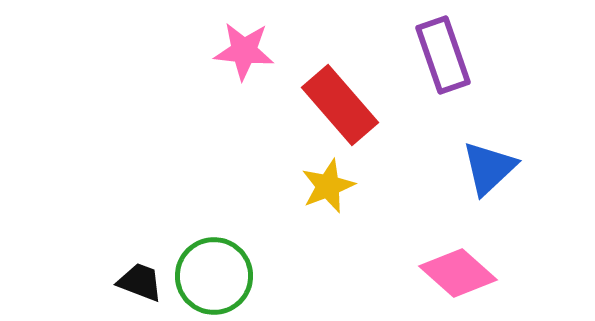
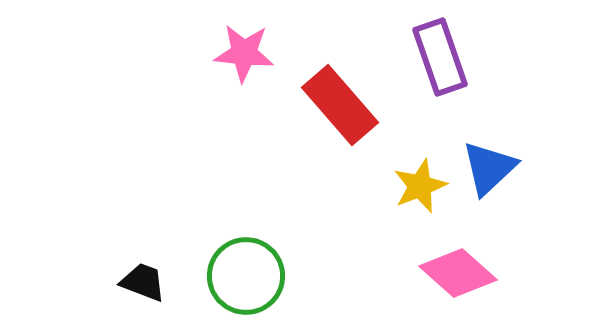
pink star: moved 2 px down
purple rectangle: moved 3 px left, 2 px down
yellow star: moved 92 px right
green circle: moved 32 px right
black trapezoid: moved 3 px right
